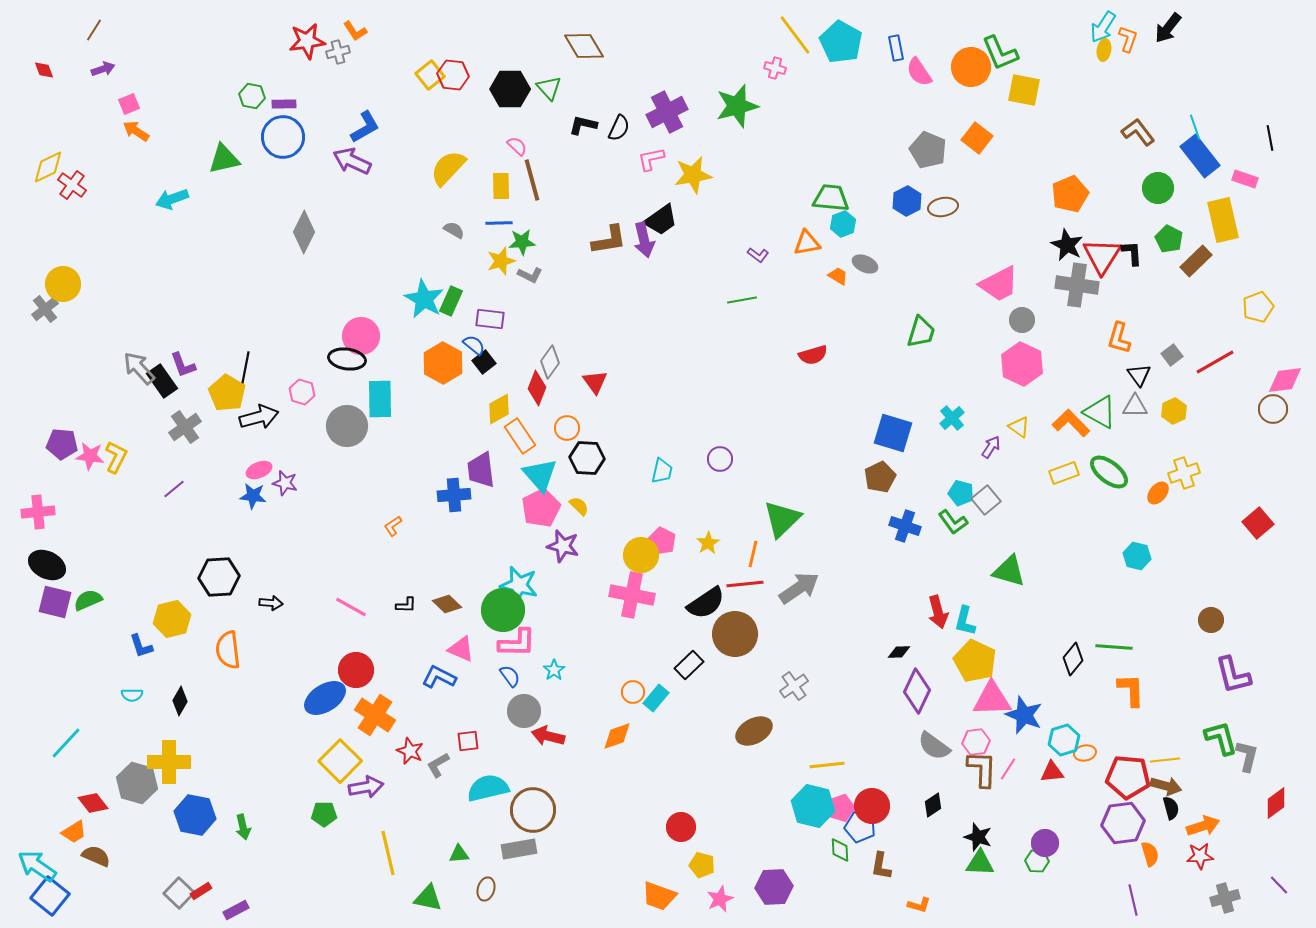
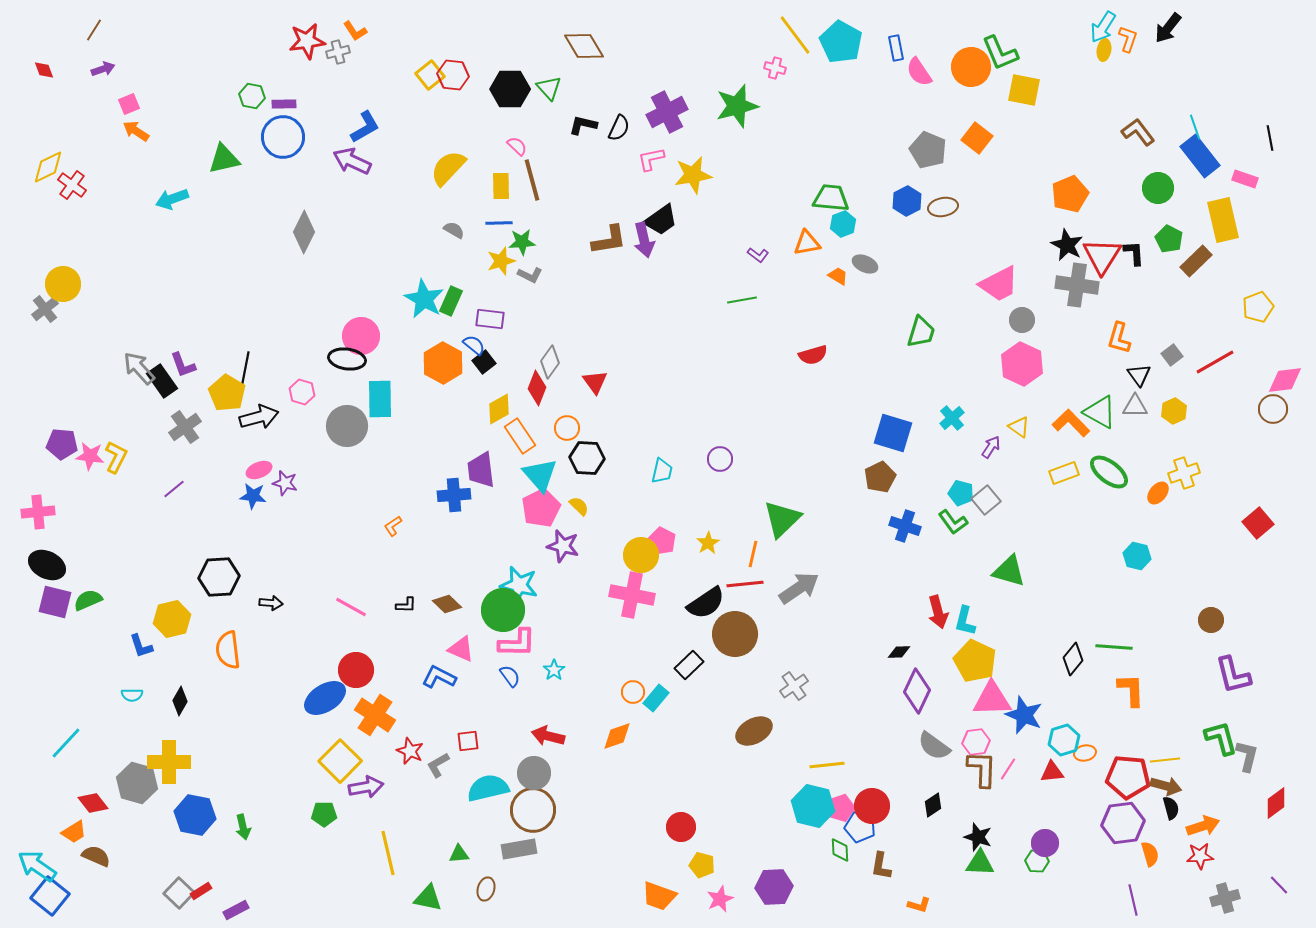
black L-shape at (1132, 253): moved 2 px right
gray circle at (524, 711): moved 10 px right, 62 px down
